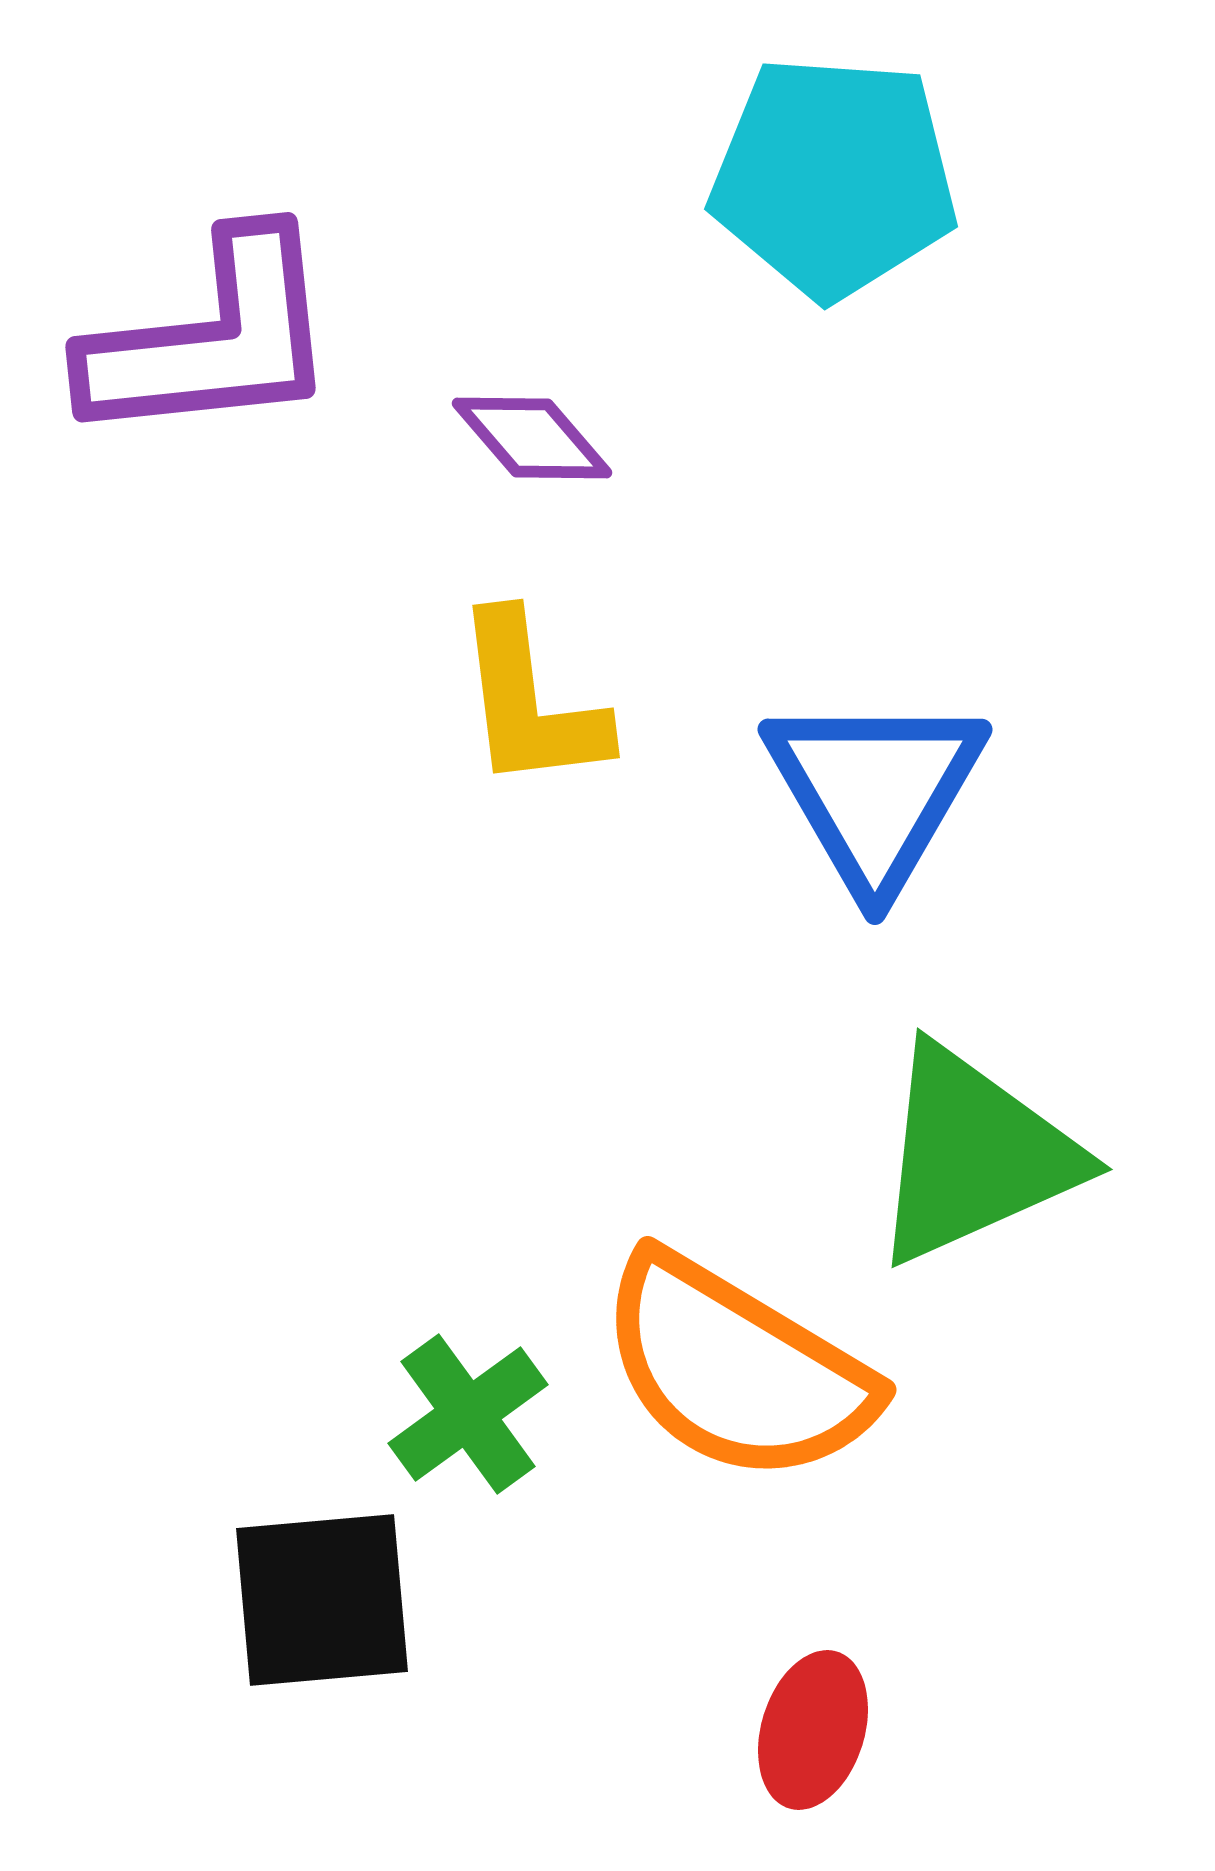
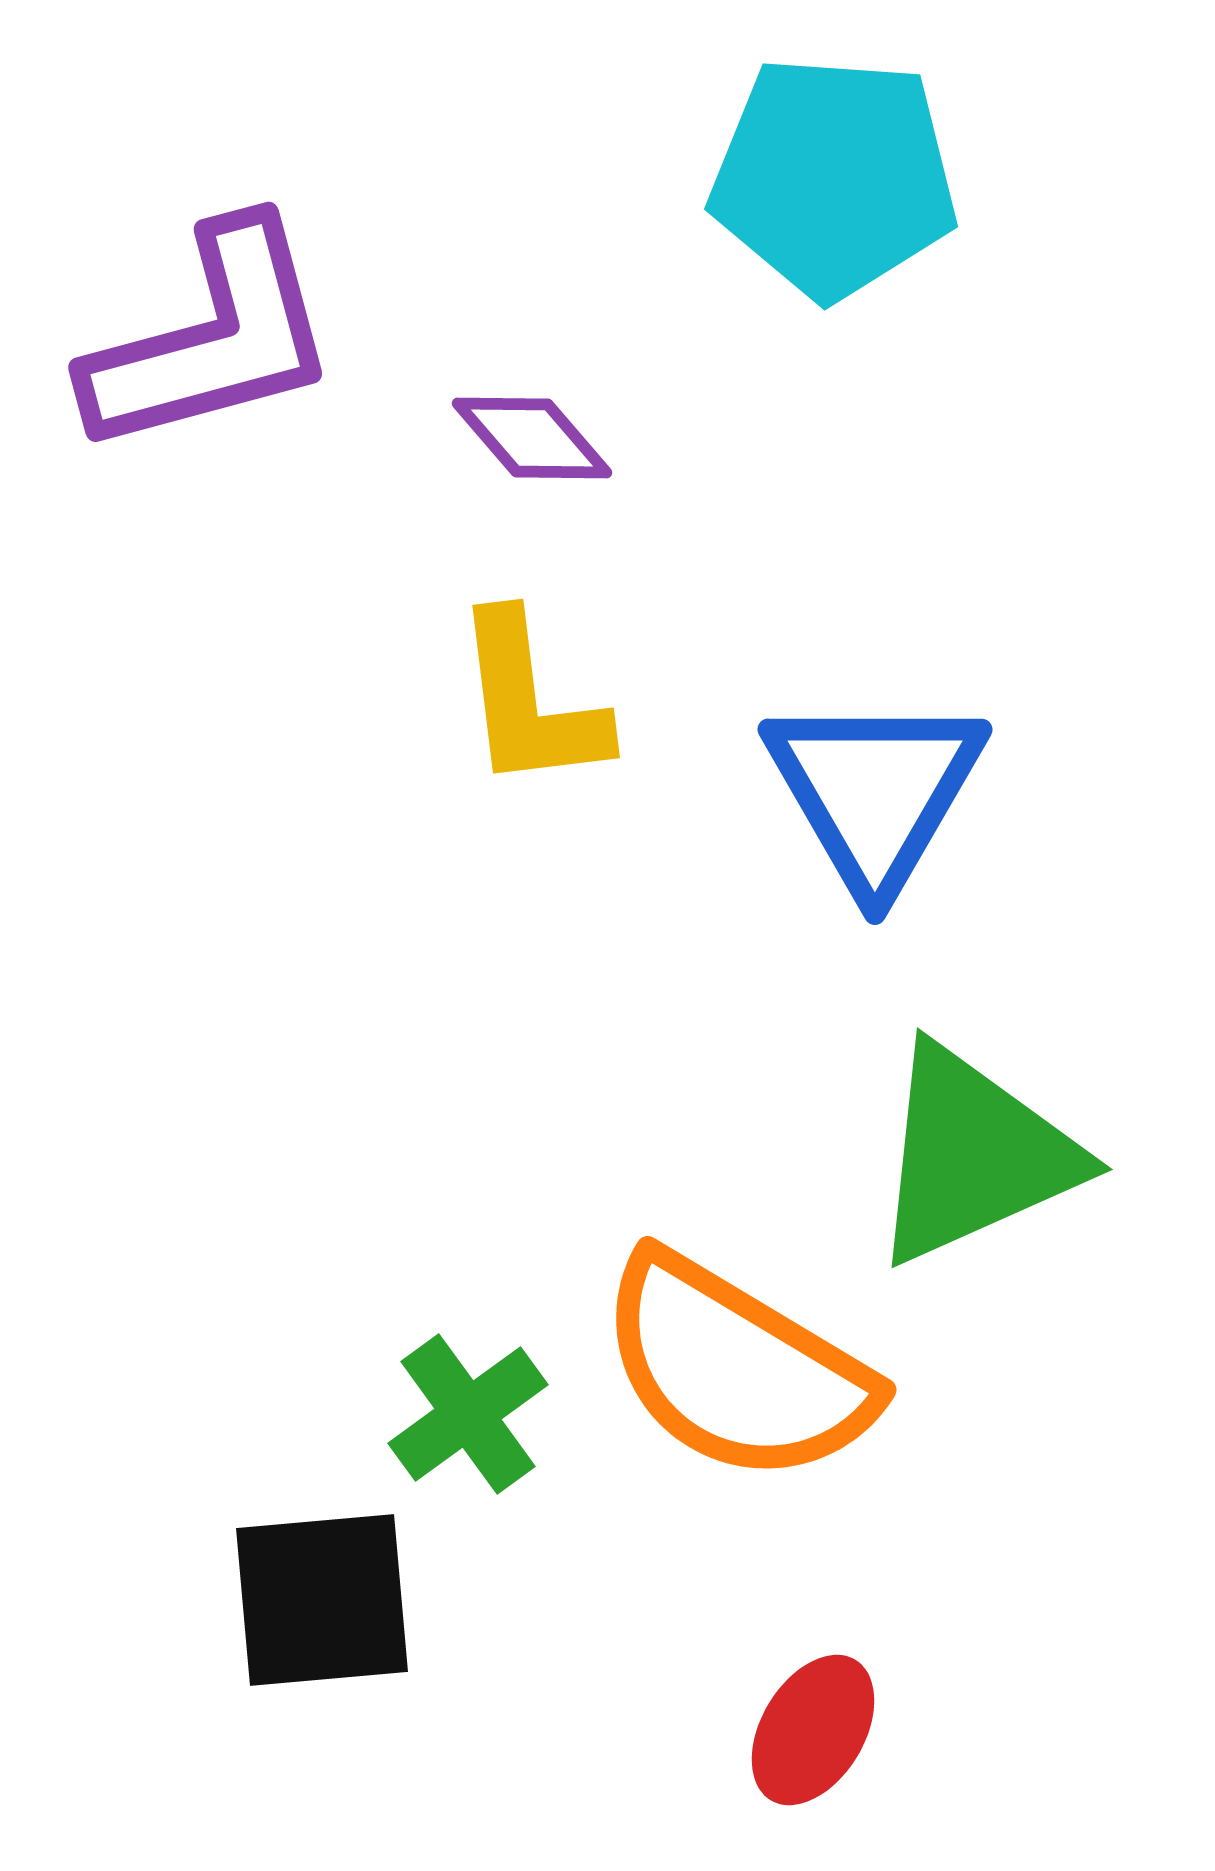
purple L-shape: rotated 9 degrees counterclockwise
red ellipse: rotated 14 degrees clockwise
